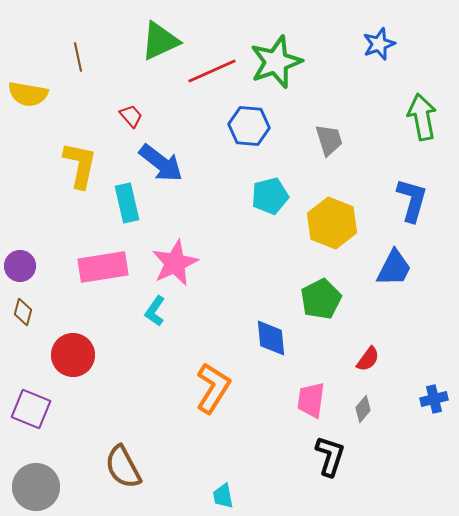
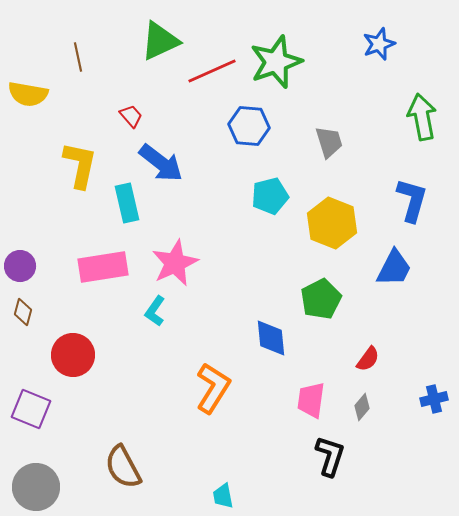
gray trapezoid: moved 2 px down
gray diamond: moved 1 px left, 2 px up
